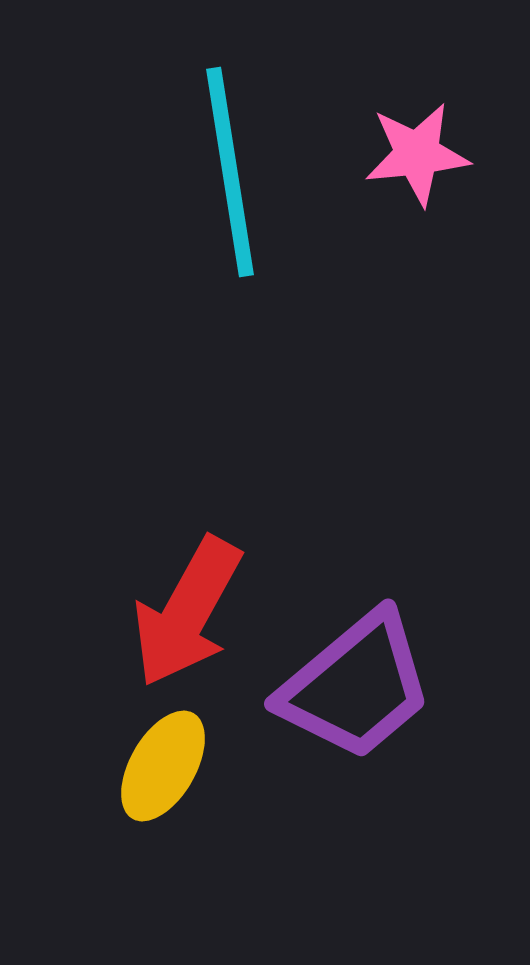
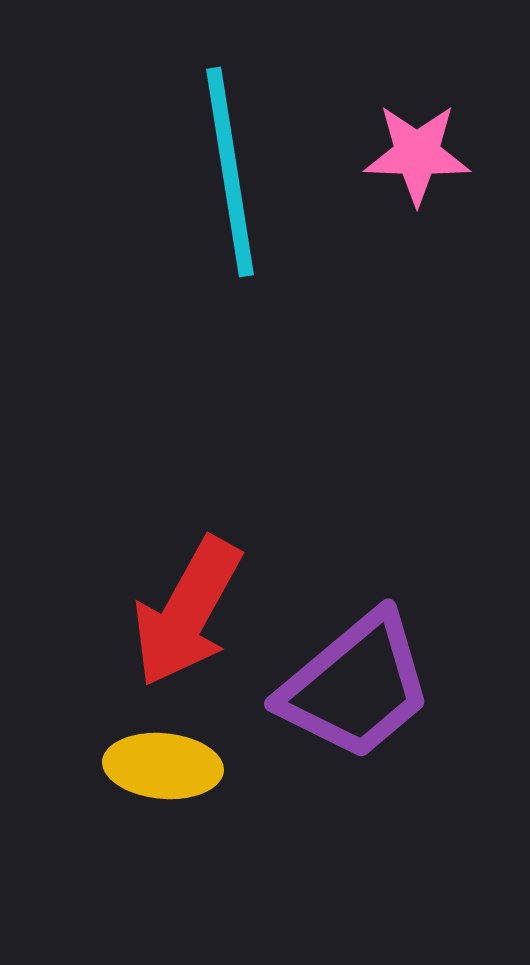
pink star: rotated 8 degrees clockwise
yellow ellipse: rotated 65 degrees clockwise
